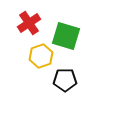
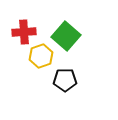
red cross: moved 5 px left, 9 px down; rotated 30 degrees clockwise
green square: rotated 24 degrees clockwise
